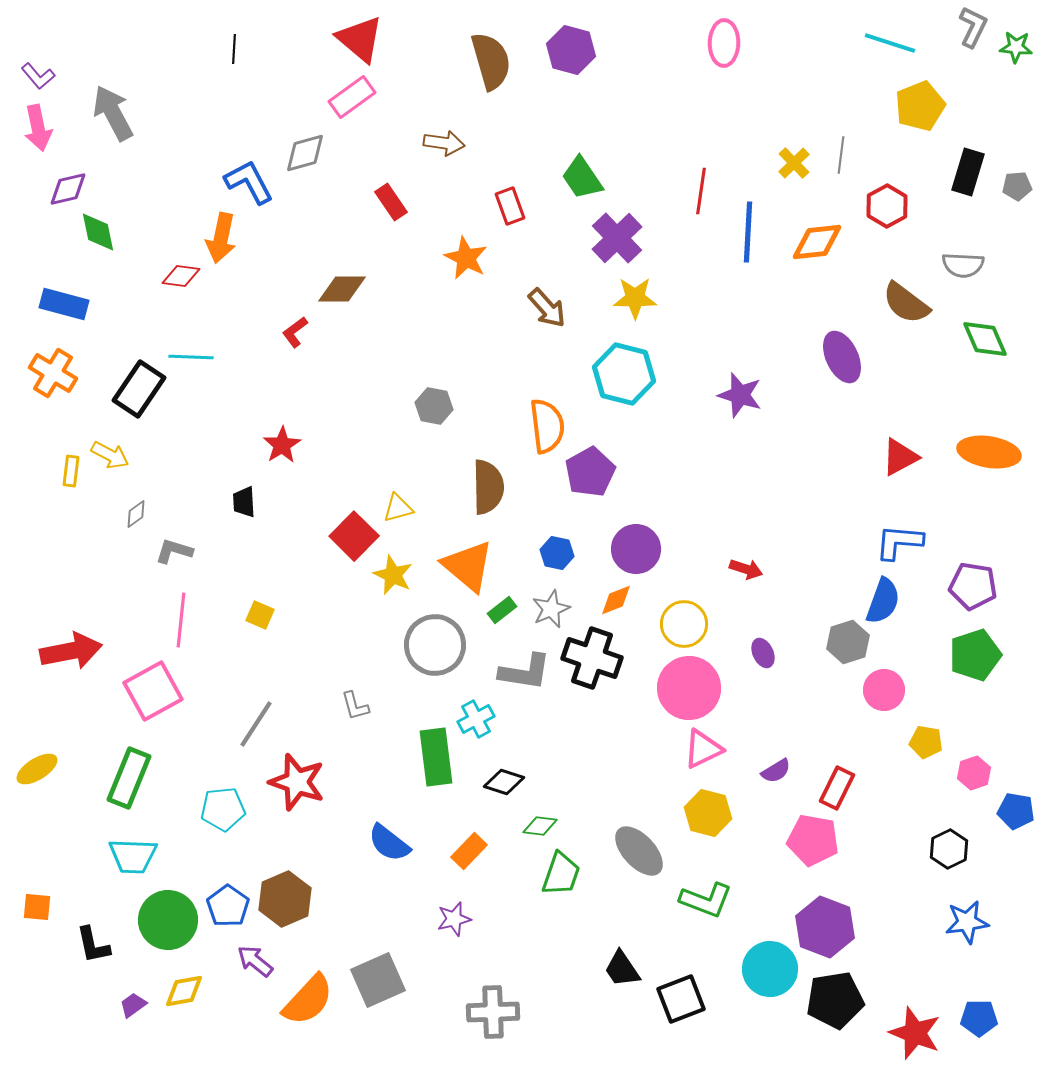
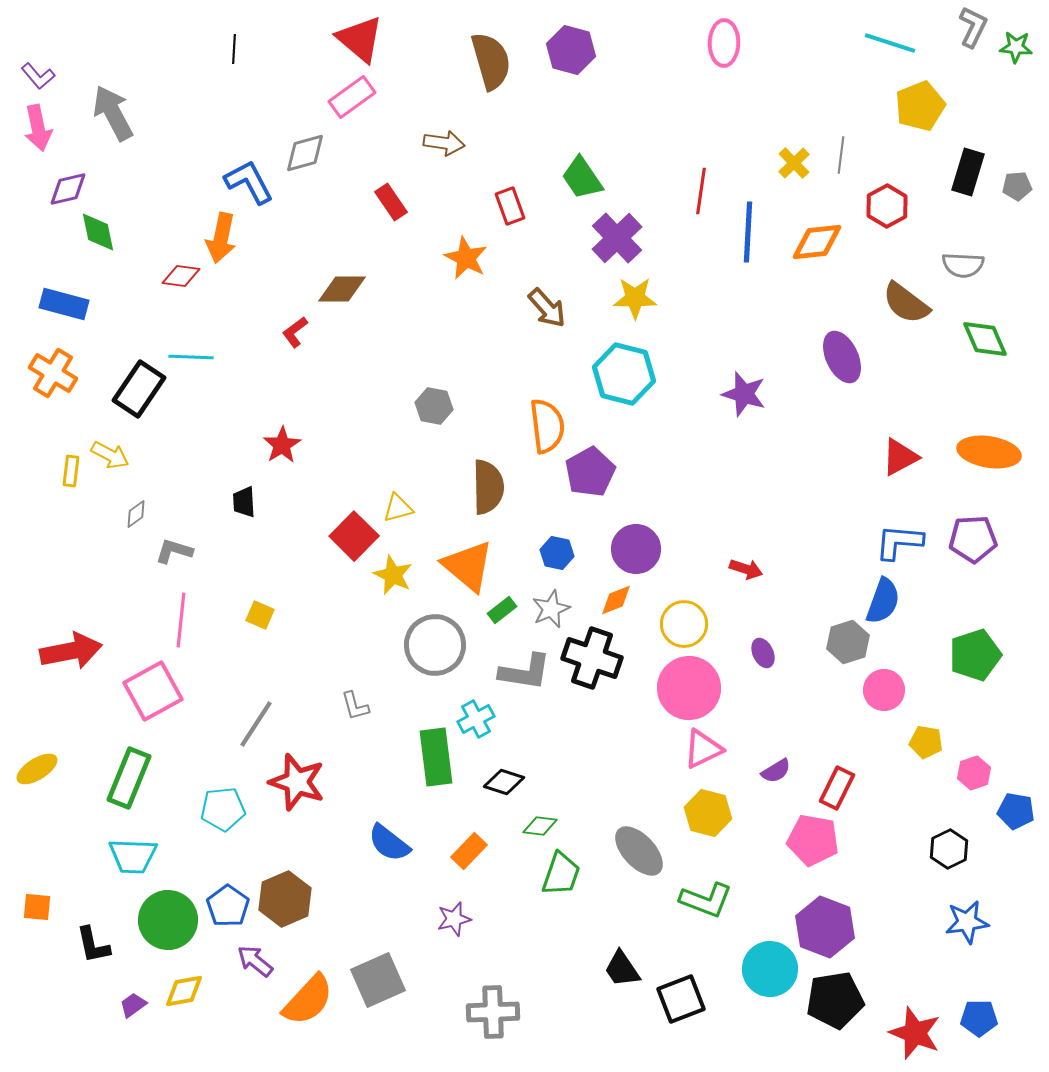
purple star at (740, 395): moved 4 px right, 1 px up
purple pentagon at (973, 586): moved 47 px up; rotated 12 degrees counterclockwise
